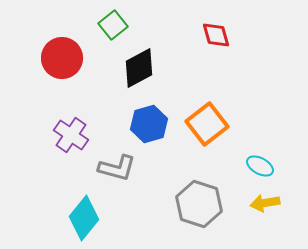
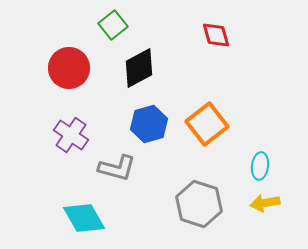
red circle: moved 7 px right, 10 px down
cyan ellipse: rotated 68 degrees clockwise
cyan diamond: rotated 69 degrees counterclockwise
